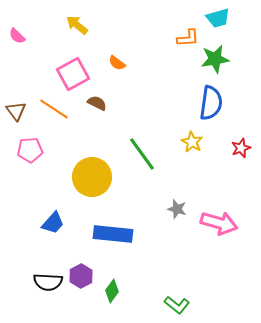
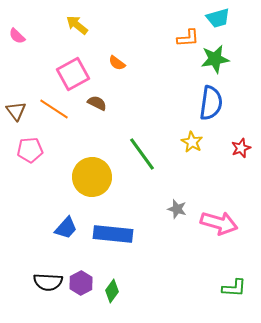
blue trapezoid: moved 13 px right, 5 px down
purple hexagon: moved 7 px down
green L-shape: moved 57 px right, 17 px up; rotated 35 degrees counterclockwise
